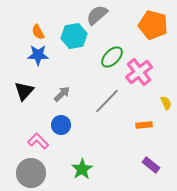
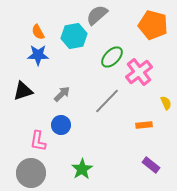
black triangle: moved 1 px left; rotated 30 degrees clockwise
pink L-shape: rotated 125 degrees counterclockwise
